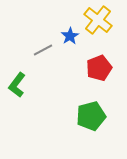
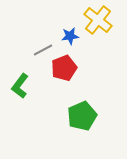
blue star: rotated 24 degrees clockwise
red pentagon: moved 35 px left
green L-shape: moved 3 px right, 1 px down
green pentagon: moved 9 px left; rotated 8 degrees counterclockwise
